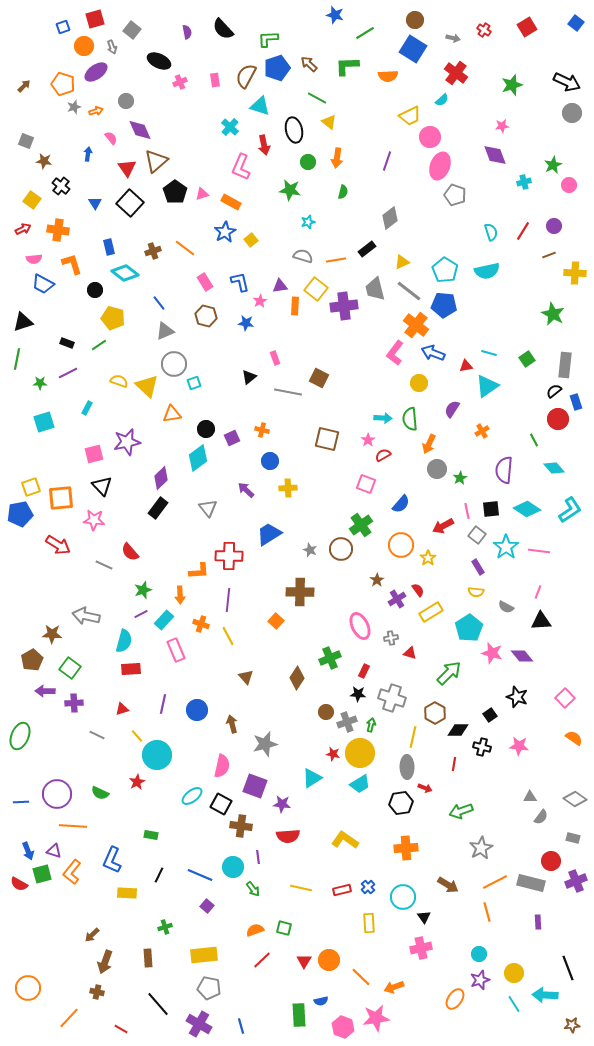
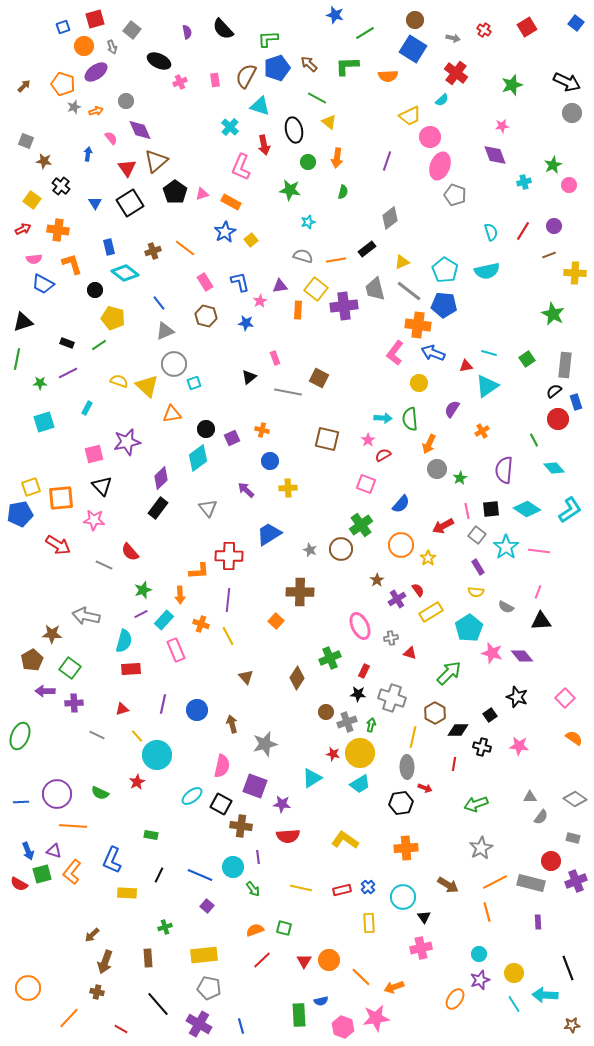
black square at (130, 203): rotated 16 degrees clockwise
orange rectangle at (295, 306): moved 3 px right, 4 px down
orange cross at (416, 325): moved 2 px right; rotated 30 degrees counterclockwise
green arrow at (461, 811): moved 15 px right, 7 px up
